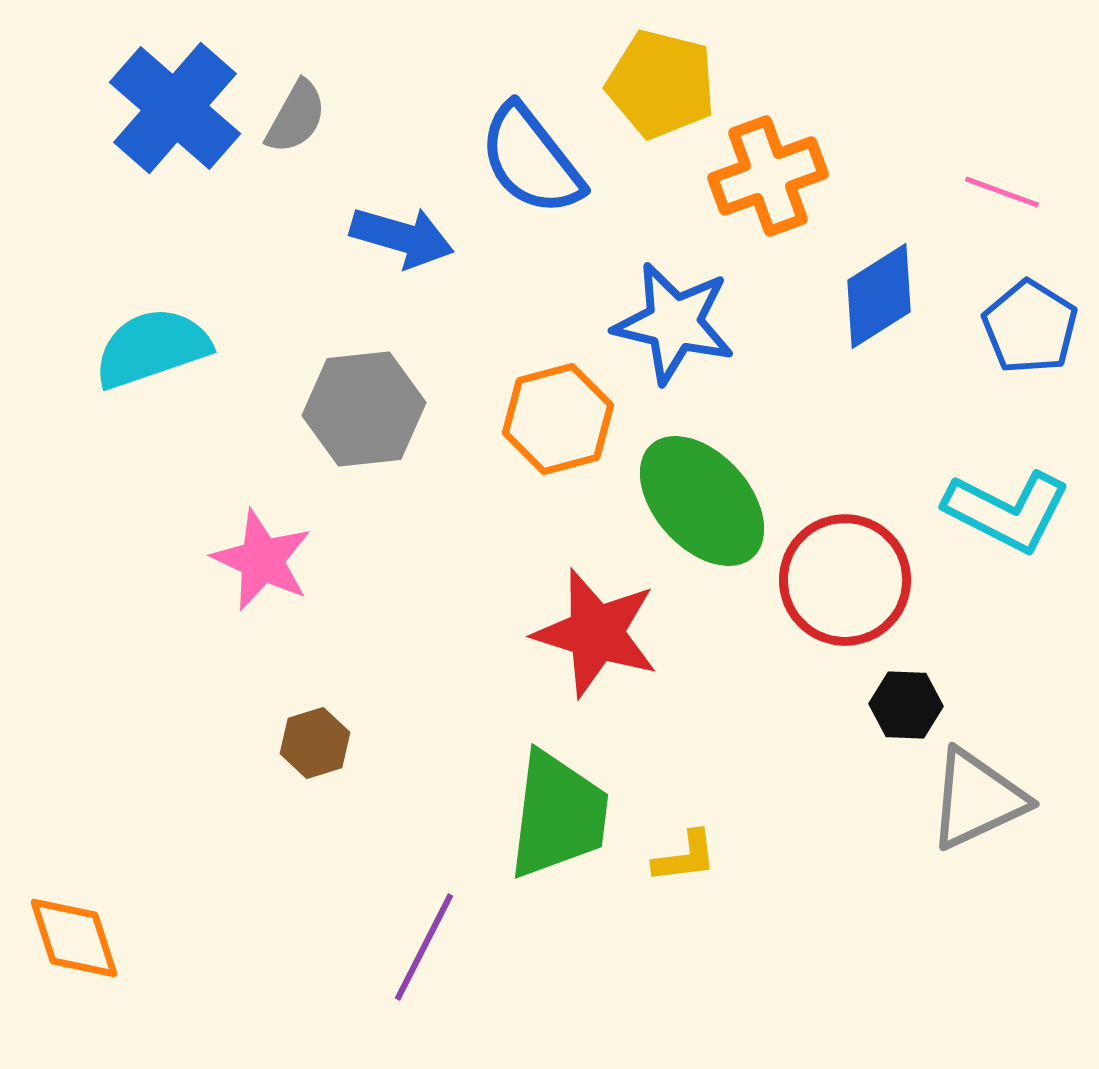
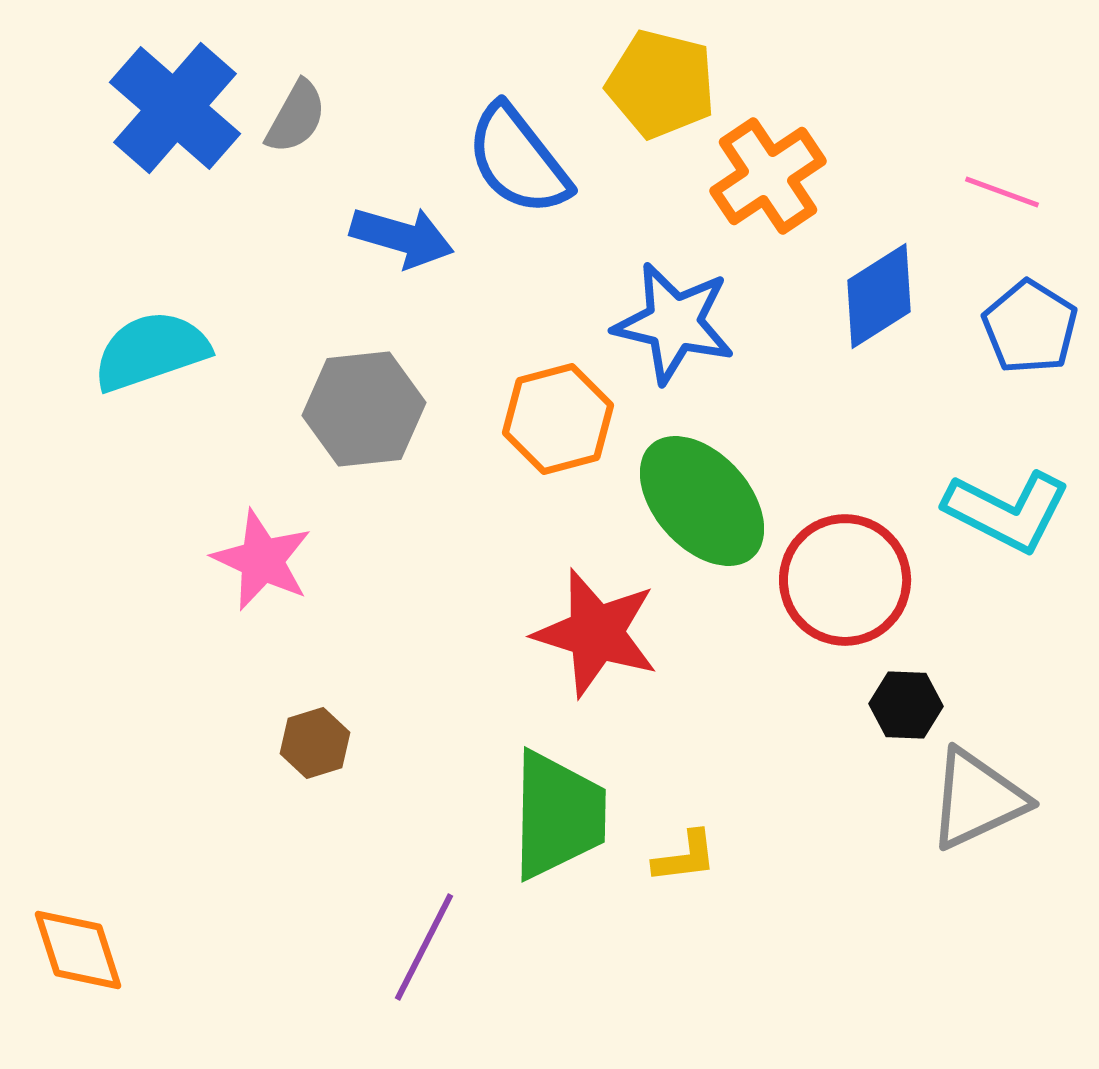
blue semicircle: moved 13 px left
orange cross: rotated 14 degrees counterclockwise
cyan semicircle: moved 1 px left, 3 px down
green trapezoid: rotated 6 degrees counterclockwise
orange diamond: moved 4 px right, 12 px down
